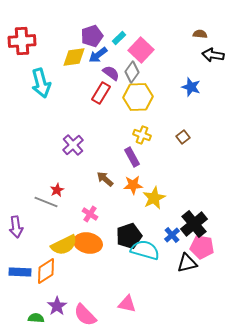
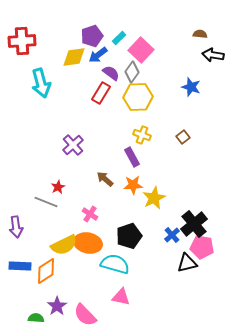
red star: moved 1 px right, 3 px up
cyan semicircle: moved 30 px left, 14 px down
blue rectangle: moved 6 px up
pink triangle: moved 6 px left, 7 px up
